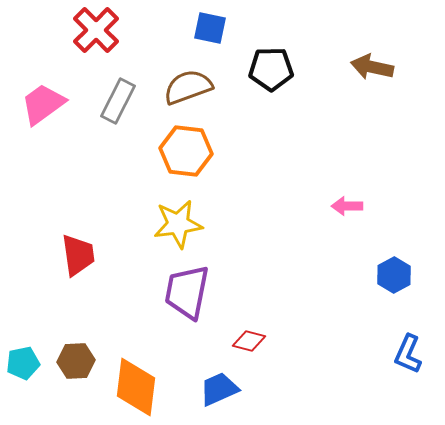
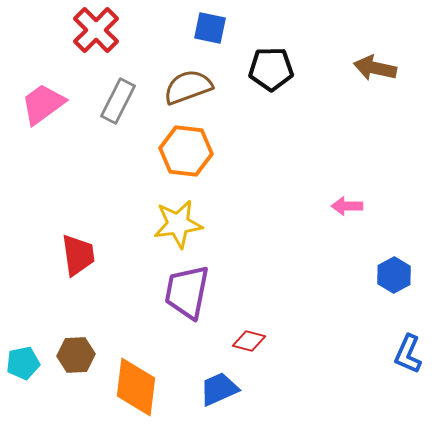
brown arrow: moved 3 px right, 1 px down
brown hexagon: moved 6 px up
